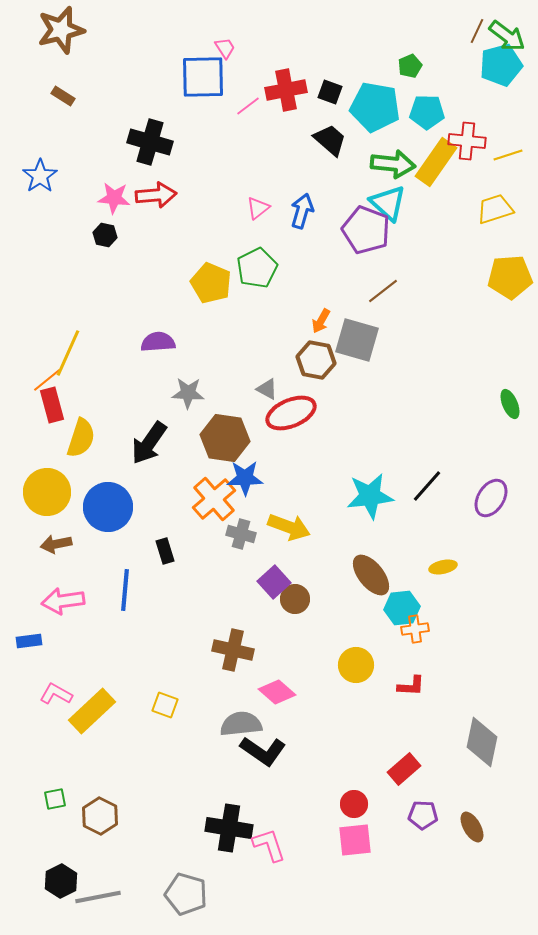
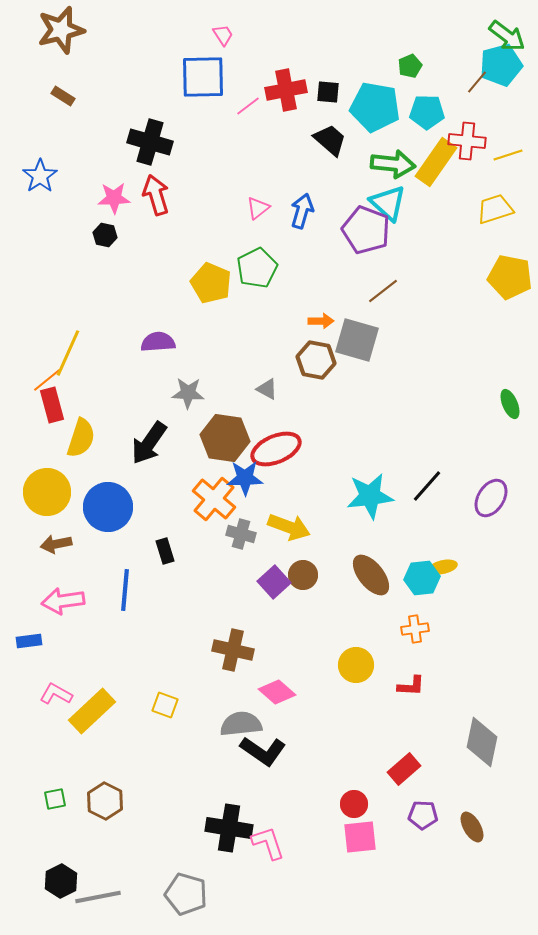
brown line at (477, 31): moved 51 px down; rotated 15 degrees clockwise
pink trapezoid at (225, 48): moved 2 px left, 13 px up
black square at (330, 92): moved 2 px left; rotated 15 degrees counterclockwise
red arrow at (156, 195): rotated 102 degrees counterclockwise
pink star at (114, 198): rotated 8 degrees counterclockwise
yellow pentagon at (510, 277): rotated 15 degrees clockwise
orange arrow at (321, 321): rotated 120 degrees counterclockwise
red ellipse at (291, 413): moved 15 px left, 36 px down
orange cross at (214, 499): rotated 9 degrees counterclockwise
brown circle at (295, 599): moved 8 px right, 24 px up
cyan hexagon at (402, 608): moved 20 px right, 30 px up
brown hexagon at (100, 816): moved 5 px right, 15 px up
pink square at (355, 840): moved 5 px right, 3 px up
pink L-shape at (269, 845): moved 1 px left, 2 px up
